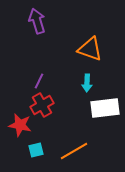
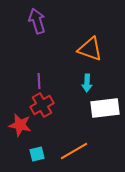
purple line: rotated 28 degrees counterclockwise
cyan square: moved 1 px right, 4 px down
